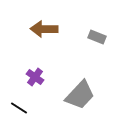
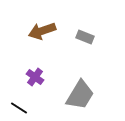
brown arrow: moved 2 px left, 2 px down; rotated 20 degrees counterclockwise
gray rectangle: moved 12 px left
gray trapezoid: rotated 12 degrees counterclockwise
